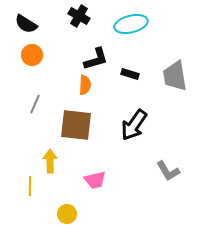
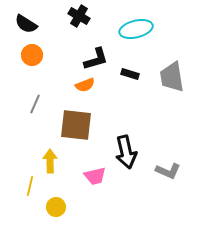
cyan ellipse: moved 5 px right, 5 px down
gray trapezoid: moved 3 px left, 1 px down
orange semicircle: rotated 66 degrees clockwise
black arrow: moved 8 px left, 27 px down; rotated 48 degrees counterclockwise
gray L-shape: rotated 35 degrees counterclockwise
pink trapezoid: moved 4 px up
yellow line: rotated 12 degrees clockwise
yellow circle: moved 11 px left, 7 px up
